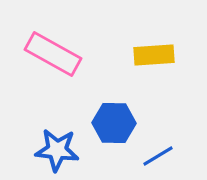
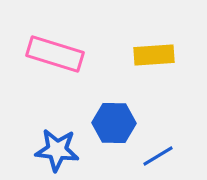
pink rectangle: moved 2 px right; rotated 12 degrees counterclockwise
